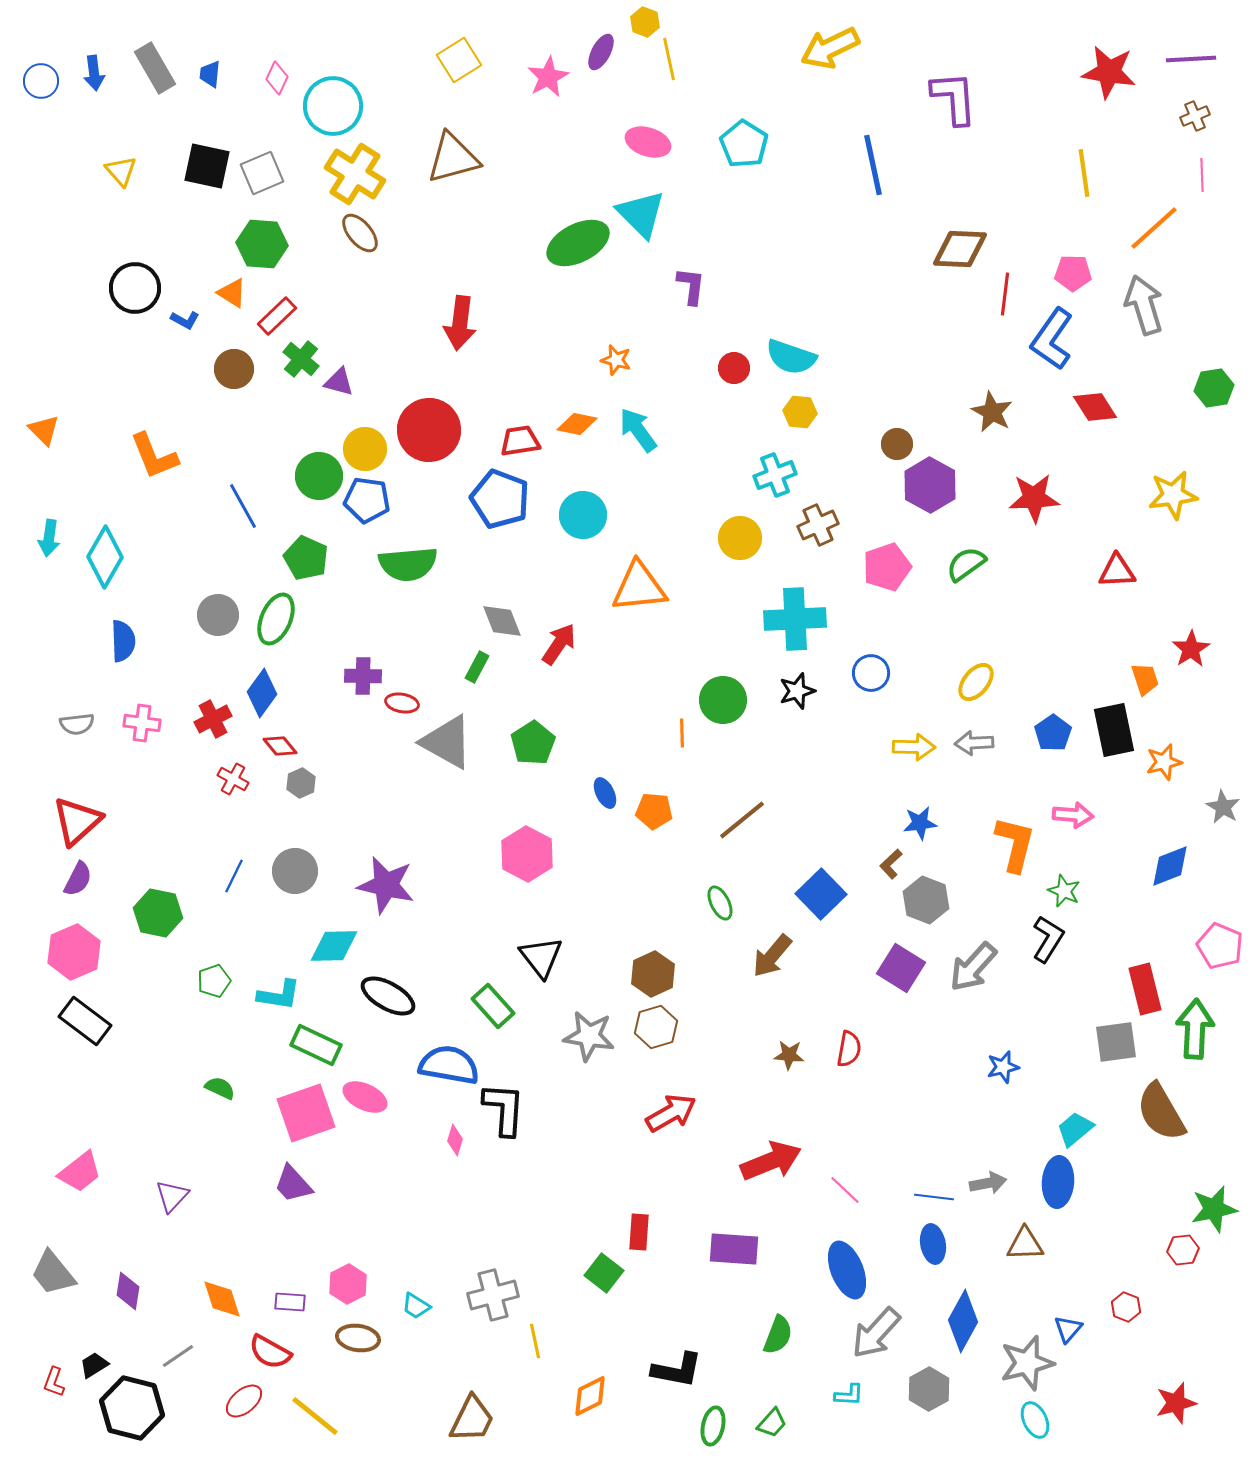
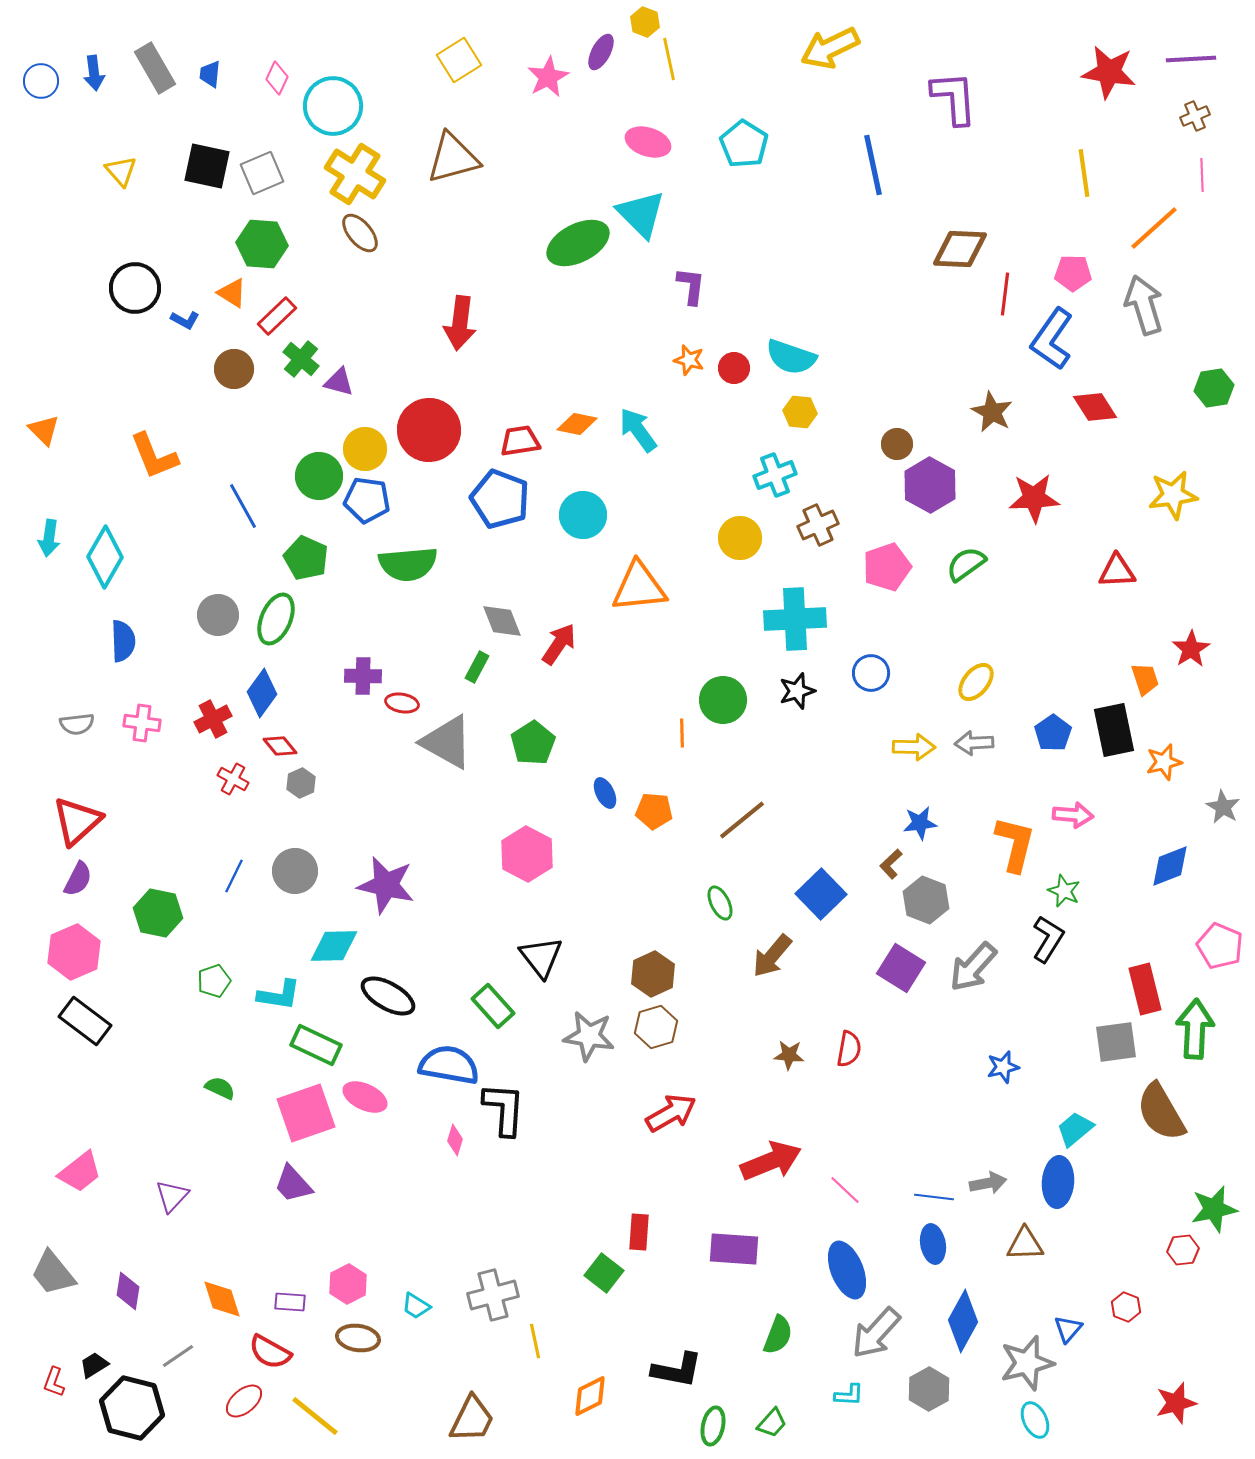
orange star at (616, 360): moved 73 px right
